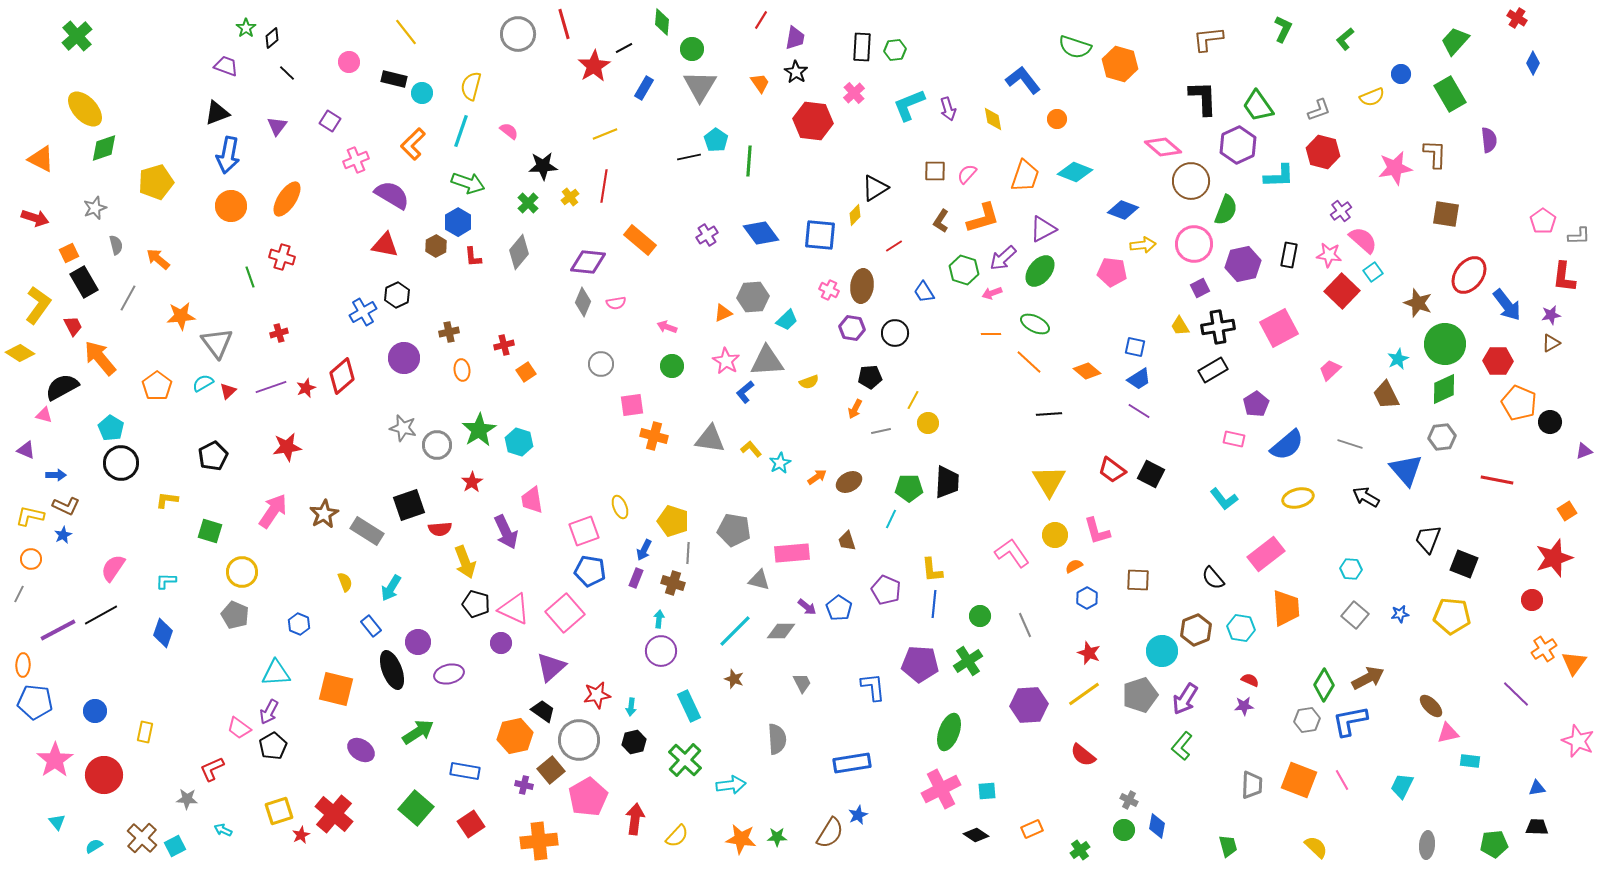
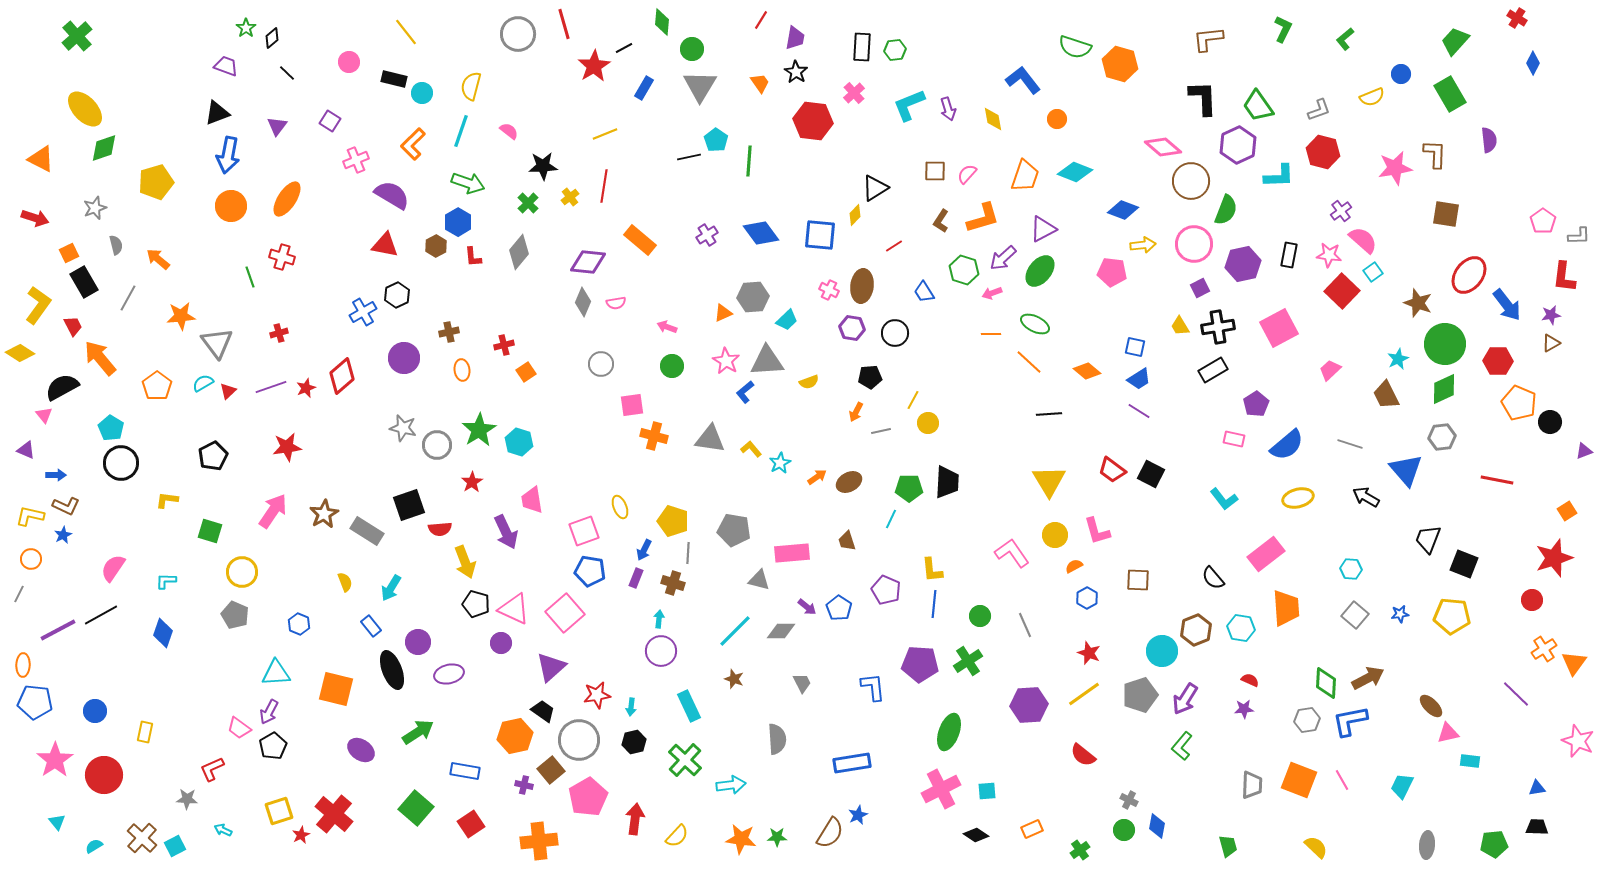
orange arrow at (855, 409): moved 1 px right, 3 px down
pink triangle at (44, 415): rotated 36 degrees clockwise
green diamond at (1324, 685): moved 2 px right, 2 px up; rotated 28 degrees counterclockwise
purple star at (1244, 706): moved 3 px down
